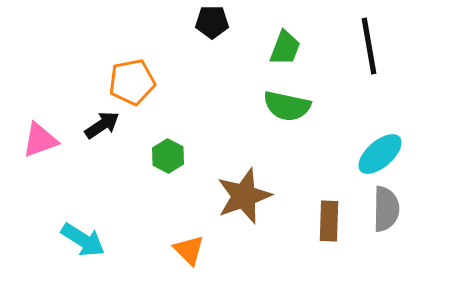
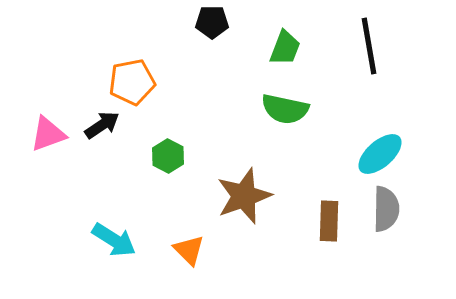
green semicircle: moved 2 px left, 3 px down
pink triangle: moved 8 px right, 6 px up
cyan arrow: moved 31 px right
